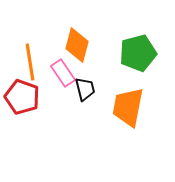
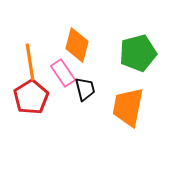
red pentagon: moved 9 px right; rotated 20 degrees clockwise
